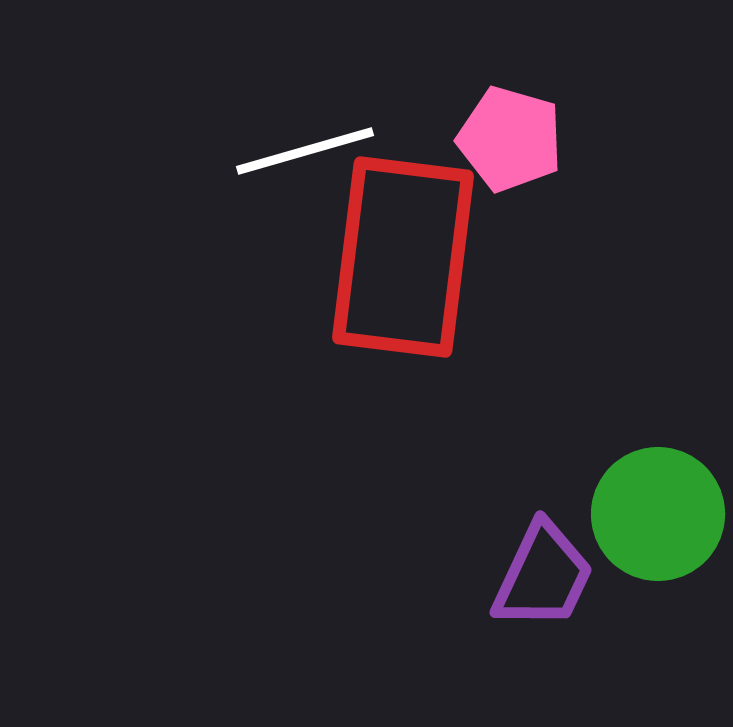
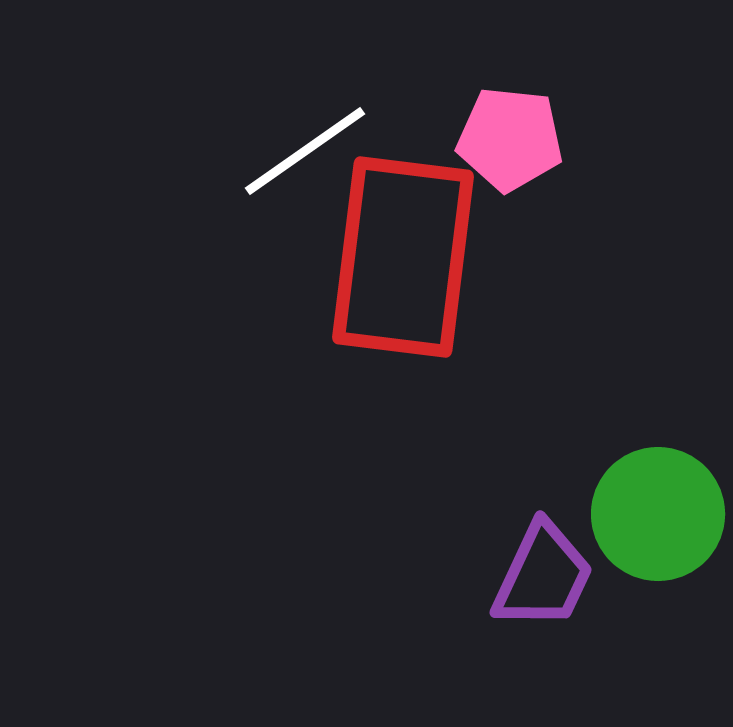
pink pentagon: rotated 10 degrees counterclockwise
white line: rotated 19 degrees counterclockwise
